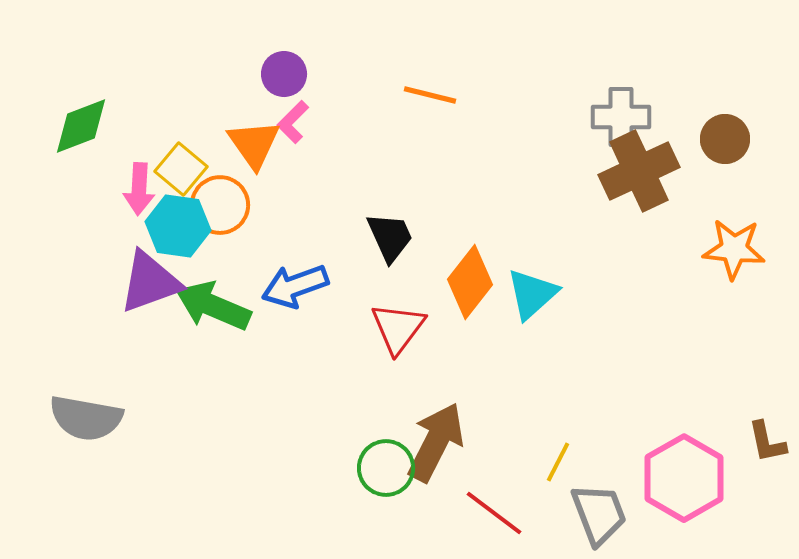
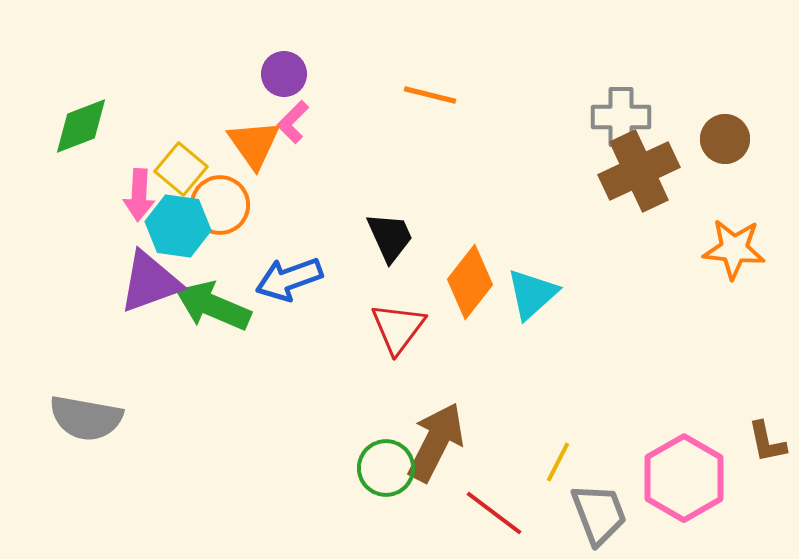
pink arrow: moved 6 px down
blue arrow: moved 6 px left, 7 px up
